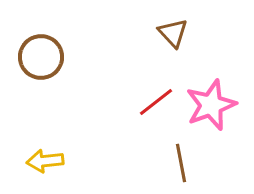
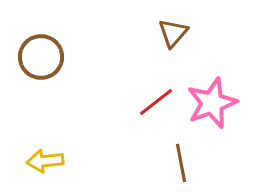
brown triangle: rotated 24 degrees clockwise
pink star: moved 1 px right, 2 px up
